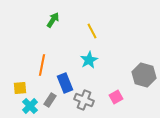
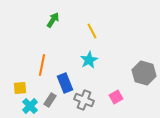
gray hexagon: moved 2 px up
